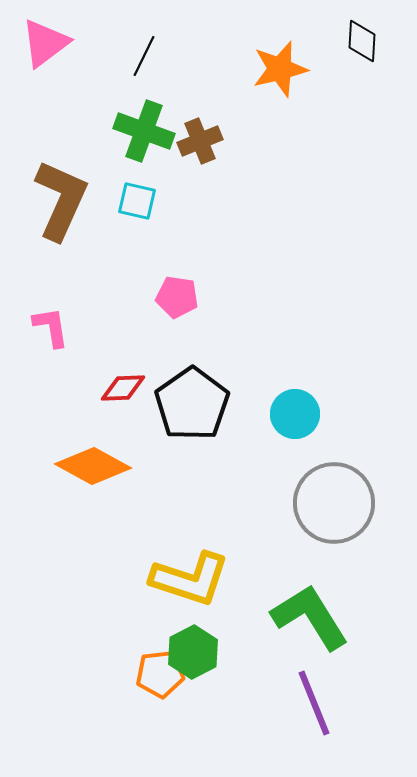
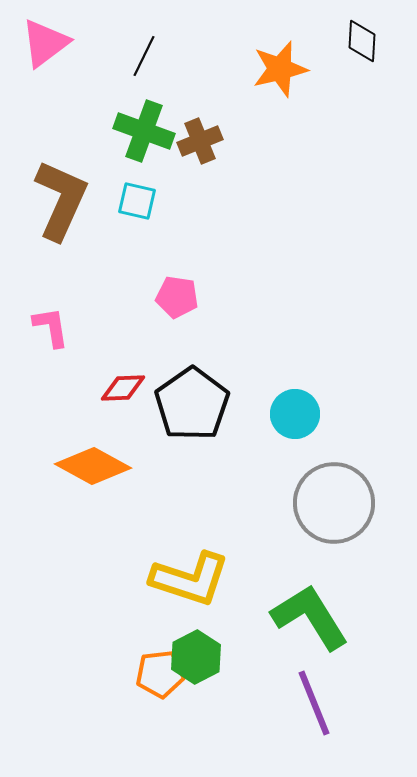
green hexagon: moved 3 px right, 5 px down
